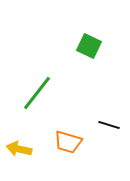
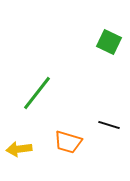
green square: moved 20 px right, 4 px up
yellow arrow: rotated 20 degrees counterclockwise
